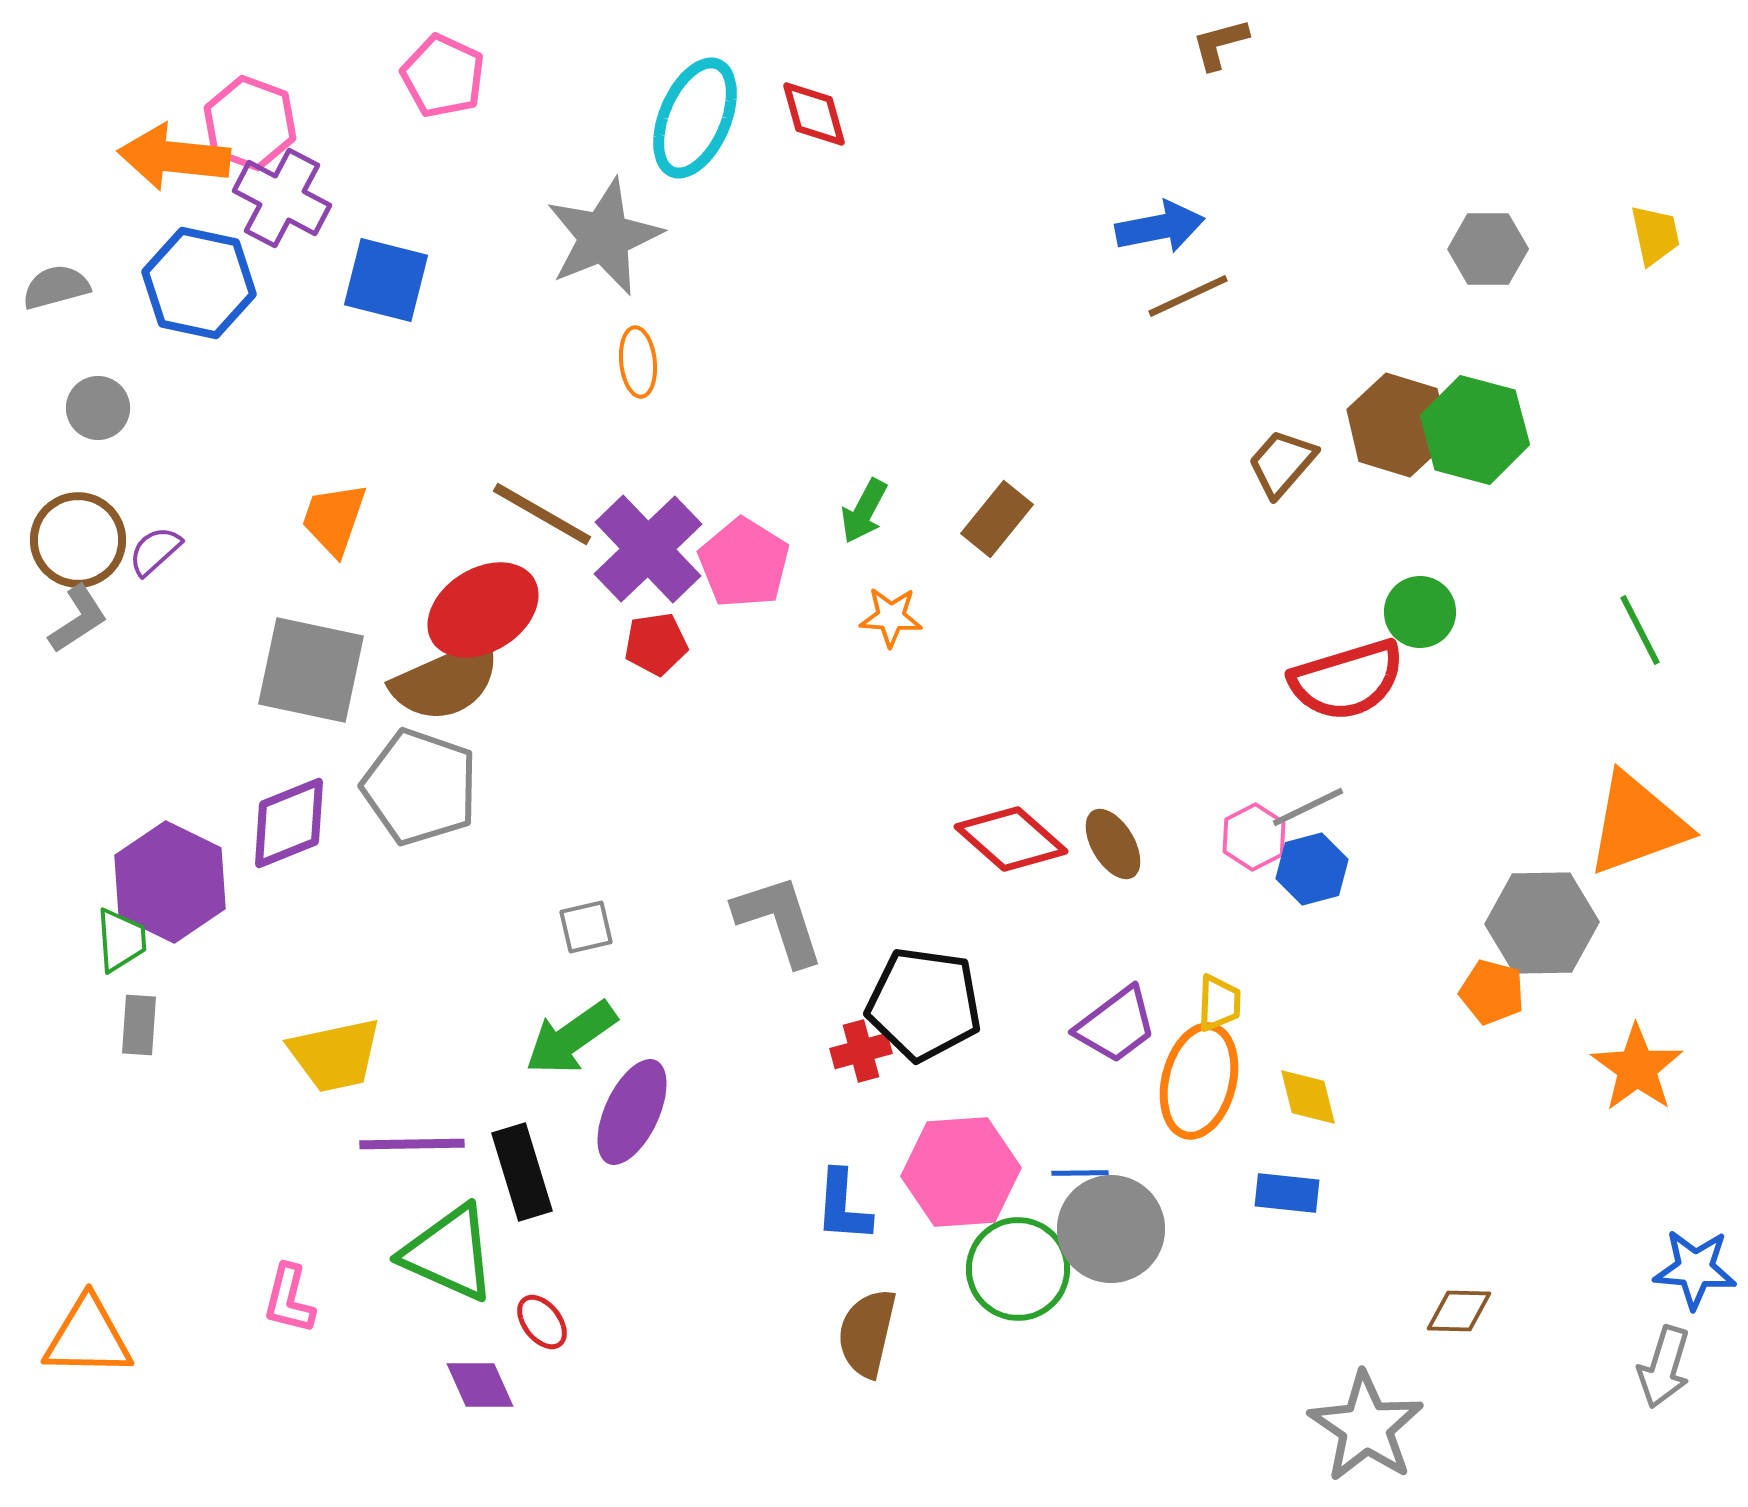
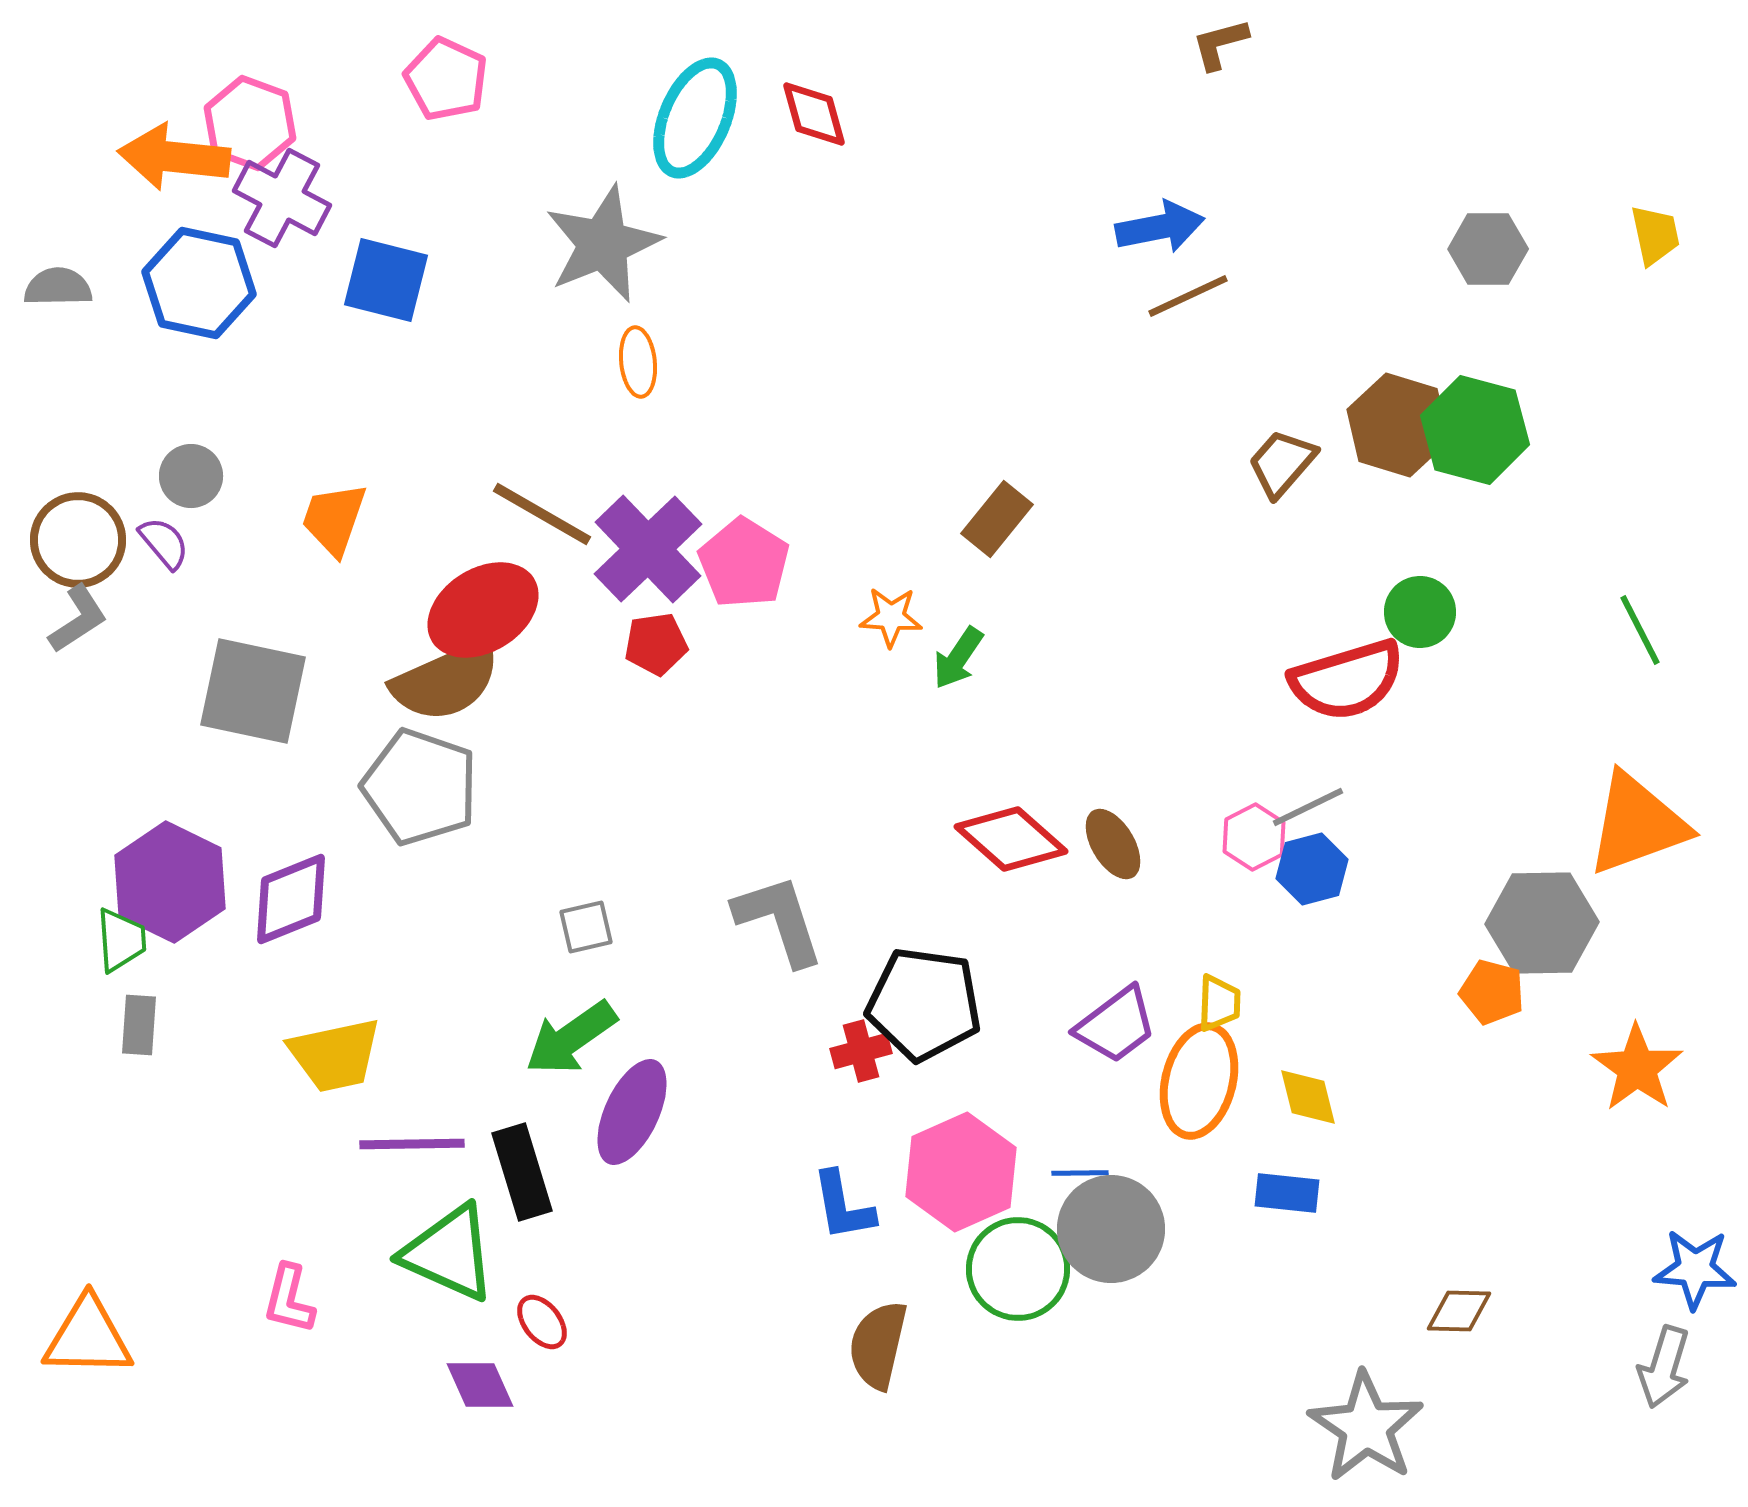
pink pentagon at (443, 76): moved 3 px right, 3 px down
gray star at (604, 237): moved 1 px left, 7 px down
gray semicircle at (56, 287): moved 2 px right; rotated 14 degrees clockwise
gray circle at (98, 408): moved 93 px right, 68 px down
green arrow at (864, 511): moved 94 px right, 147 px down; rotated 6 degrees clockwise
purple semicircle at (155, 551): moved 9 px right, 8 px up; rotated 92 degrees clockwise
gray square at (311, 670): moved 58 px left, 21 px down
purple diamond at (289, 823): moved 2 px right, 76 px down
pink hexagon at (961, 1172): rotated 20 degrees counterclockwise
blue L-shape at (843, 1206): rotated 14 degrees counterclockwise
brown semicircle at (867, 1333): moved 11 px right, 12 px down
